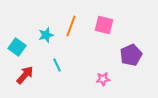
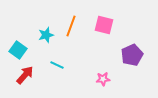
cyan square: moved 1 px right, 3 px down
purple pentagon: moved 1 px right
cyan line: rotated 40 degrees counterclockwise
